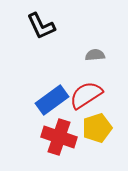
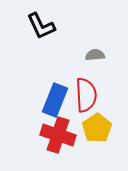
red semicircle: rotated 120 degrees clockwise
blue rectangle: moved 3 px right; rotated 32 degrees counterclockwise
yellow pentagon: rotated 16 degrees counterclockwise
red cross: moved 1 px left, 2 px up
